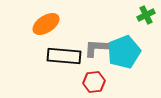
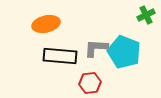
orange ellipse: rotated 20 degrees clockwise
cyan pentagon: rotated 28 degrees counterclockwise
black rectangle: moved 4 px left
red hexagon: moved 4 px left, 1 px down
